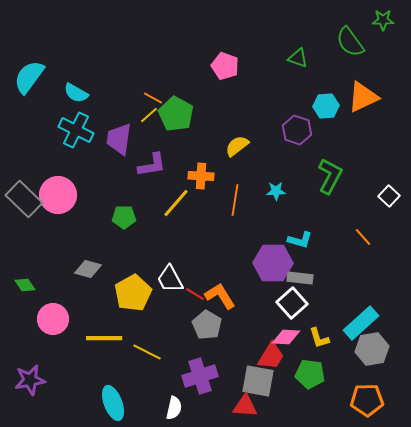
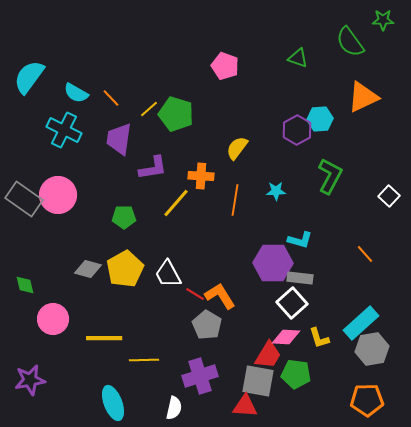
orange line at (153, 98): moved 42 px left; rotated 18 degrees clockwise
cyan hexagon at (326, 106): moved 6 px left, 13 px down
green pentagon at (176, 114): rotated 12 degrees counterclockwise
yellow line at (149, 115): moved 6 px up
cyan cross at (76, 130): moved 12 px left
purple hexagon at (297, 130): rotated 12 degrees clockwise
yellow semicircle at (237, 146): moved 2 px down; rotated 15 degrees counterclockwise
purple L-shape at (152, 165): moved 1 px right, 3 px down
gray rectangle at (24, 199): rotated 9 degrees counterclockwise
orange line at (363, 237): moved 2 px right, 17 px down
white trapezoid at (170, 279): moved 2 px left, 5 px up
green diamond at (25, 285): rotated 20 degrees clockwise
yellow pentagon at (133, 293): moved 8 px left, 24 px up
yellow line at (147, 352): moved 3 px left, 8 px down; rotated 28 degrees counterclockwise
red trapezoid at (271, 356): moved 3 px left, 1 px up
green pentagon at (310, 374): moved 14 px left
